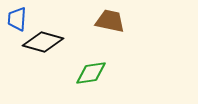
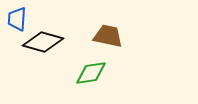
brown trapezoid: moved 2 px left, 15 px down
